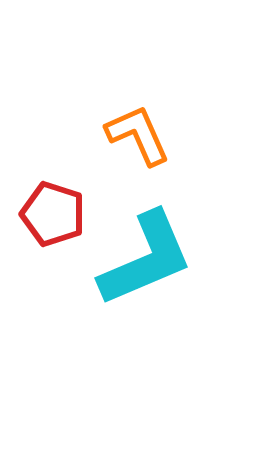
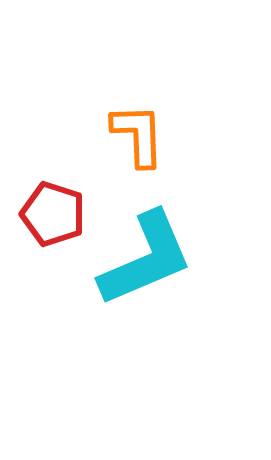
orange L-shape: rotated 22 degrees clockwise
